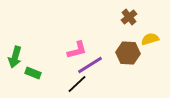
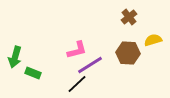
yellow semicircle: moved 3 px right, 1 px down
